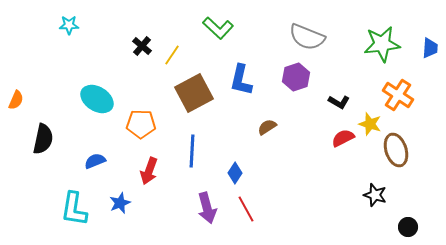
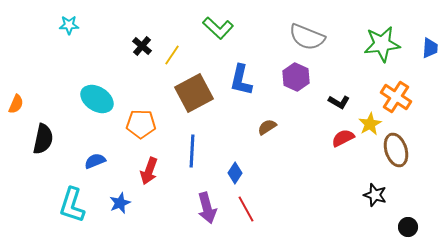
purple hexagon: rotated 16 degrees counterclockwise
orange cross: moved 2 px left, 2 px down
orange semicircle: moved 4 px down
yellow star: rotated 25 degrees clockwise
cyan L-shape: moved 2 px left, 4 px up; rotated 9 degrees clockwise
